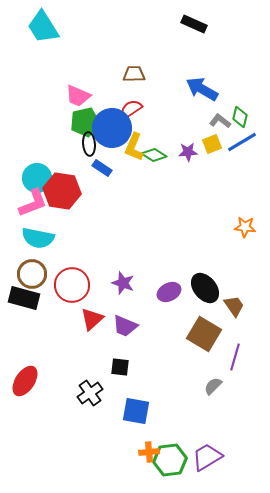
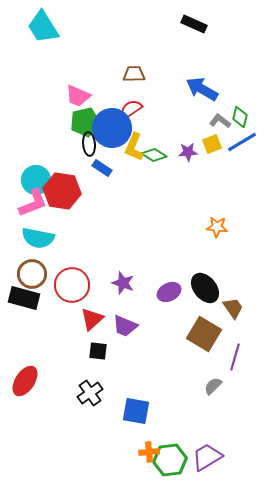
cyan circle at (37, 178): moved 1 px left, 2 px down
orange star at (245, 227): moved 28 px left
brown trapezoid at (234, 306): moved 1 px left, 2 px down
black square at (120, 367): moved 22 px left, 16 px up
